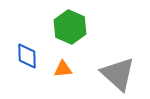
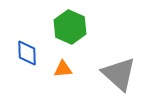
blue diamond: moved 3 px up
gray triangle: moved 1 px right
